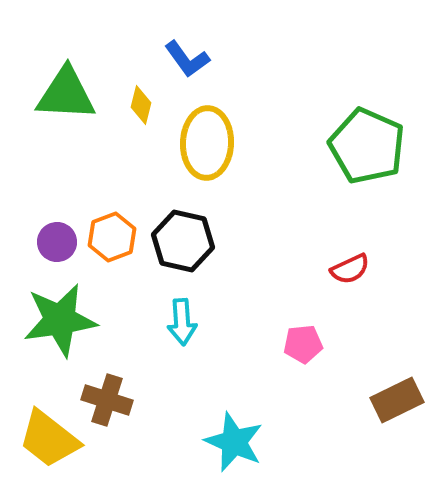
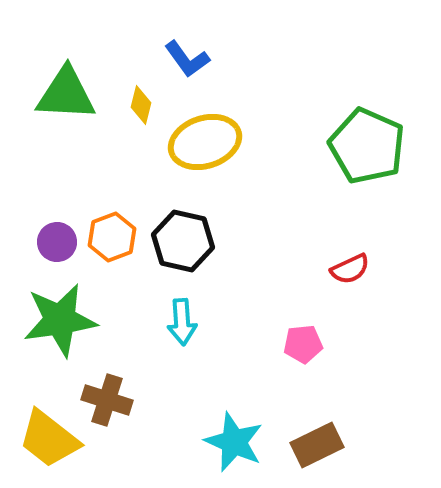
yellow ellipse: moved 2 px left, 1 px up; rotated 70 degrees clockwise
brown rectangle: moved 80 px left, 45 px down
